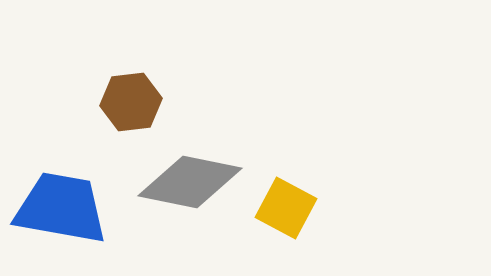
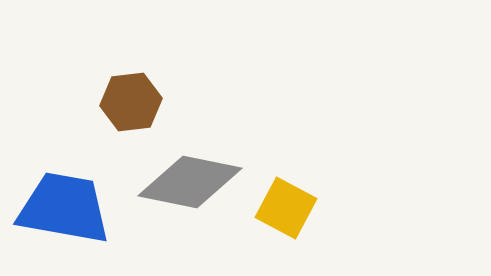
blue trapezoid: moved 3 px right
